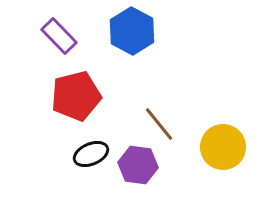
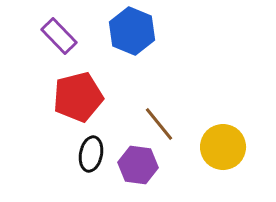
blue hexagon: rotated 6 degrees counterclockwise
red pentagon: moved 2 px right, 1 px down
black ellipse: rotated 56 degrees counterclockwise
